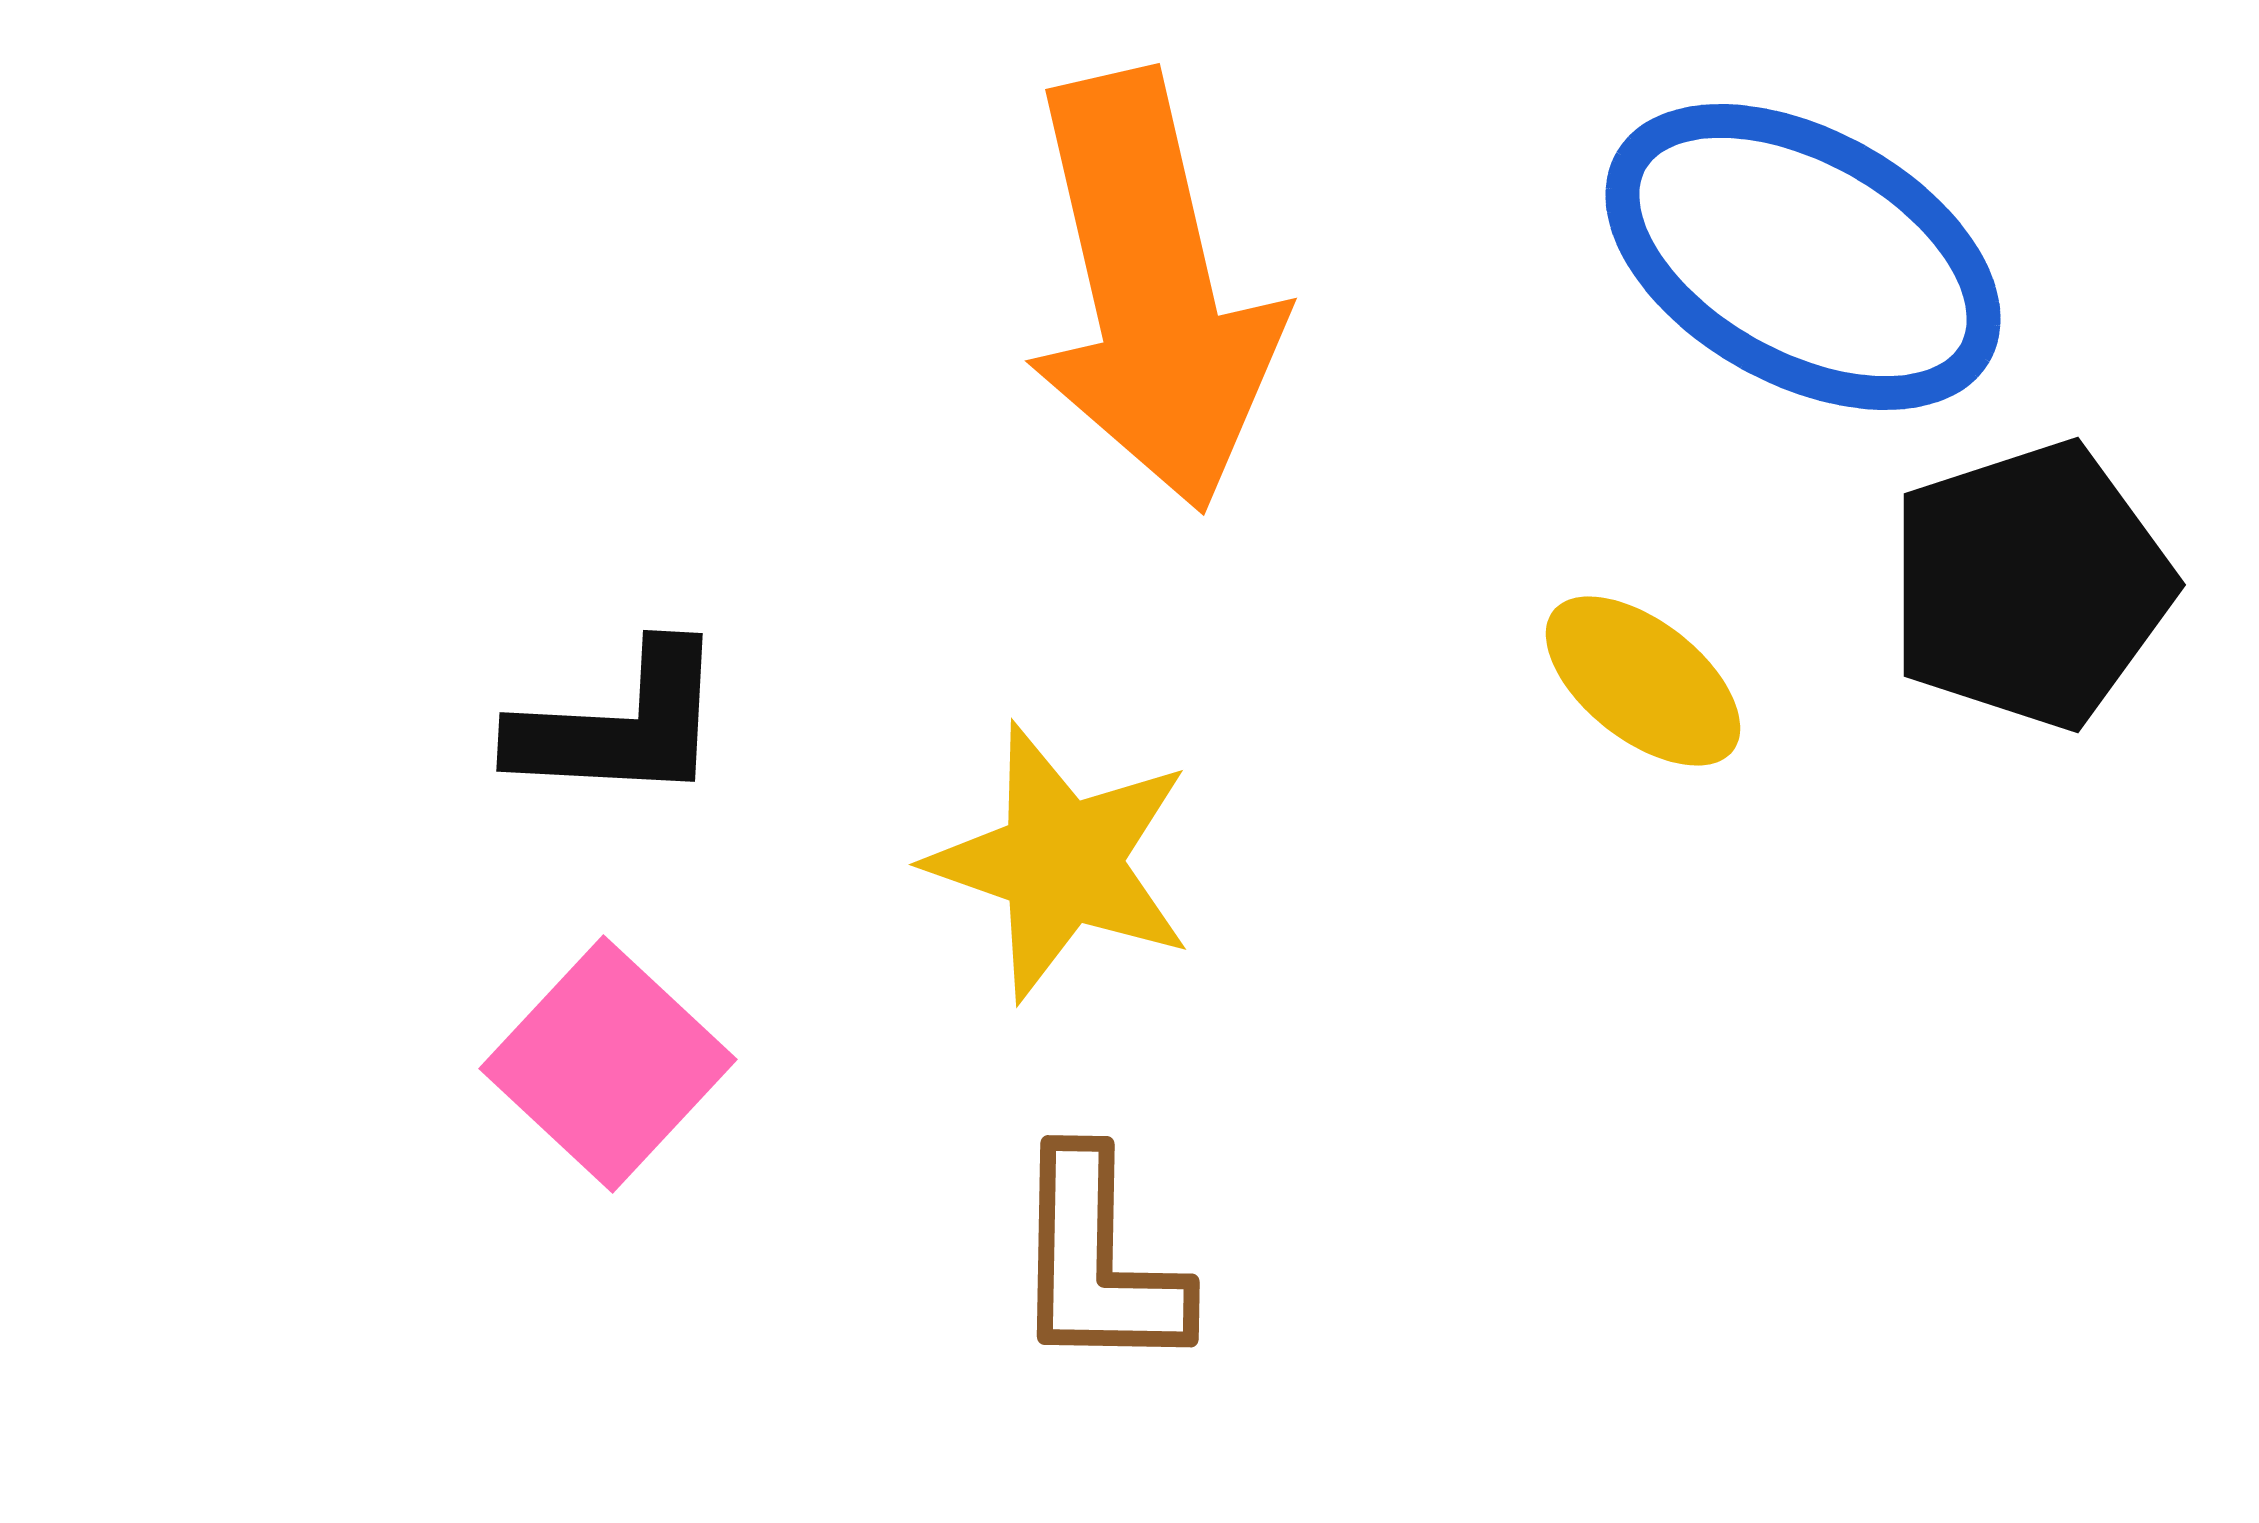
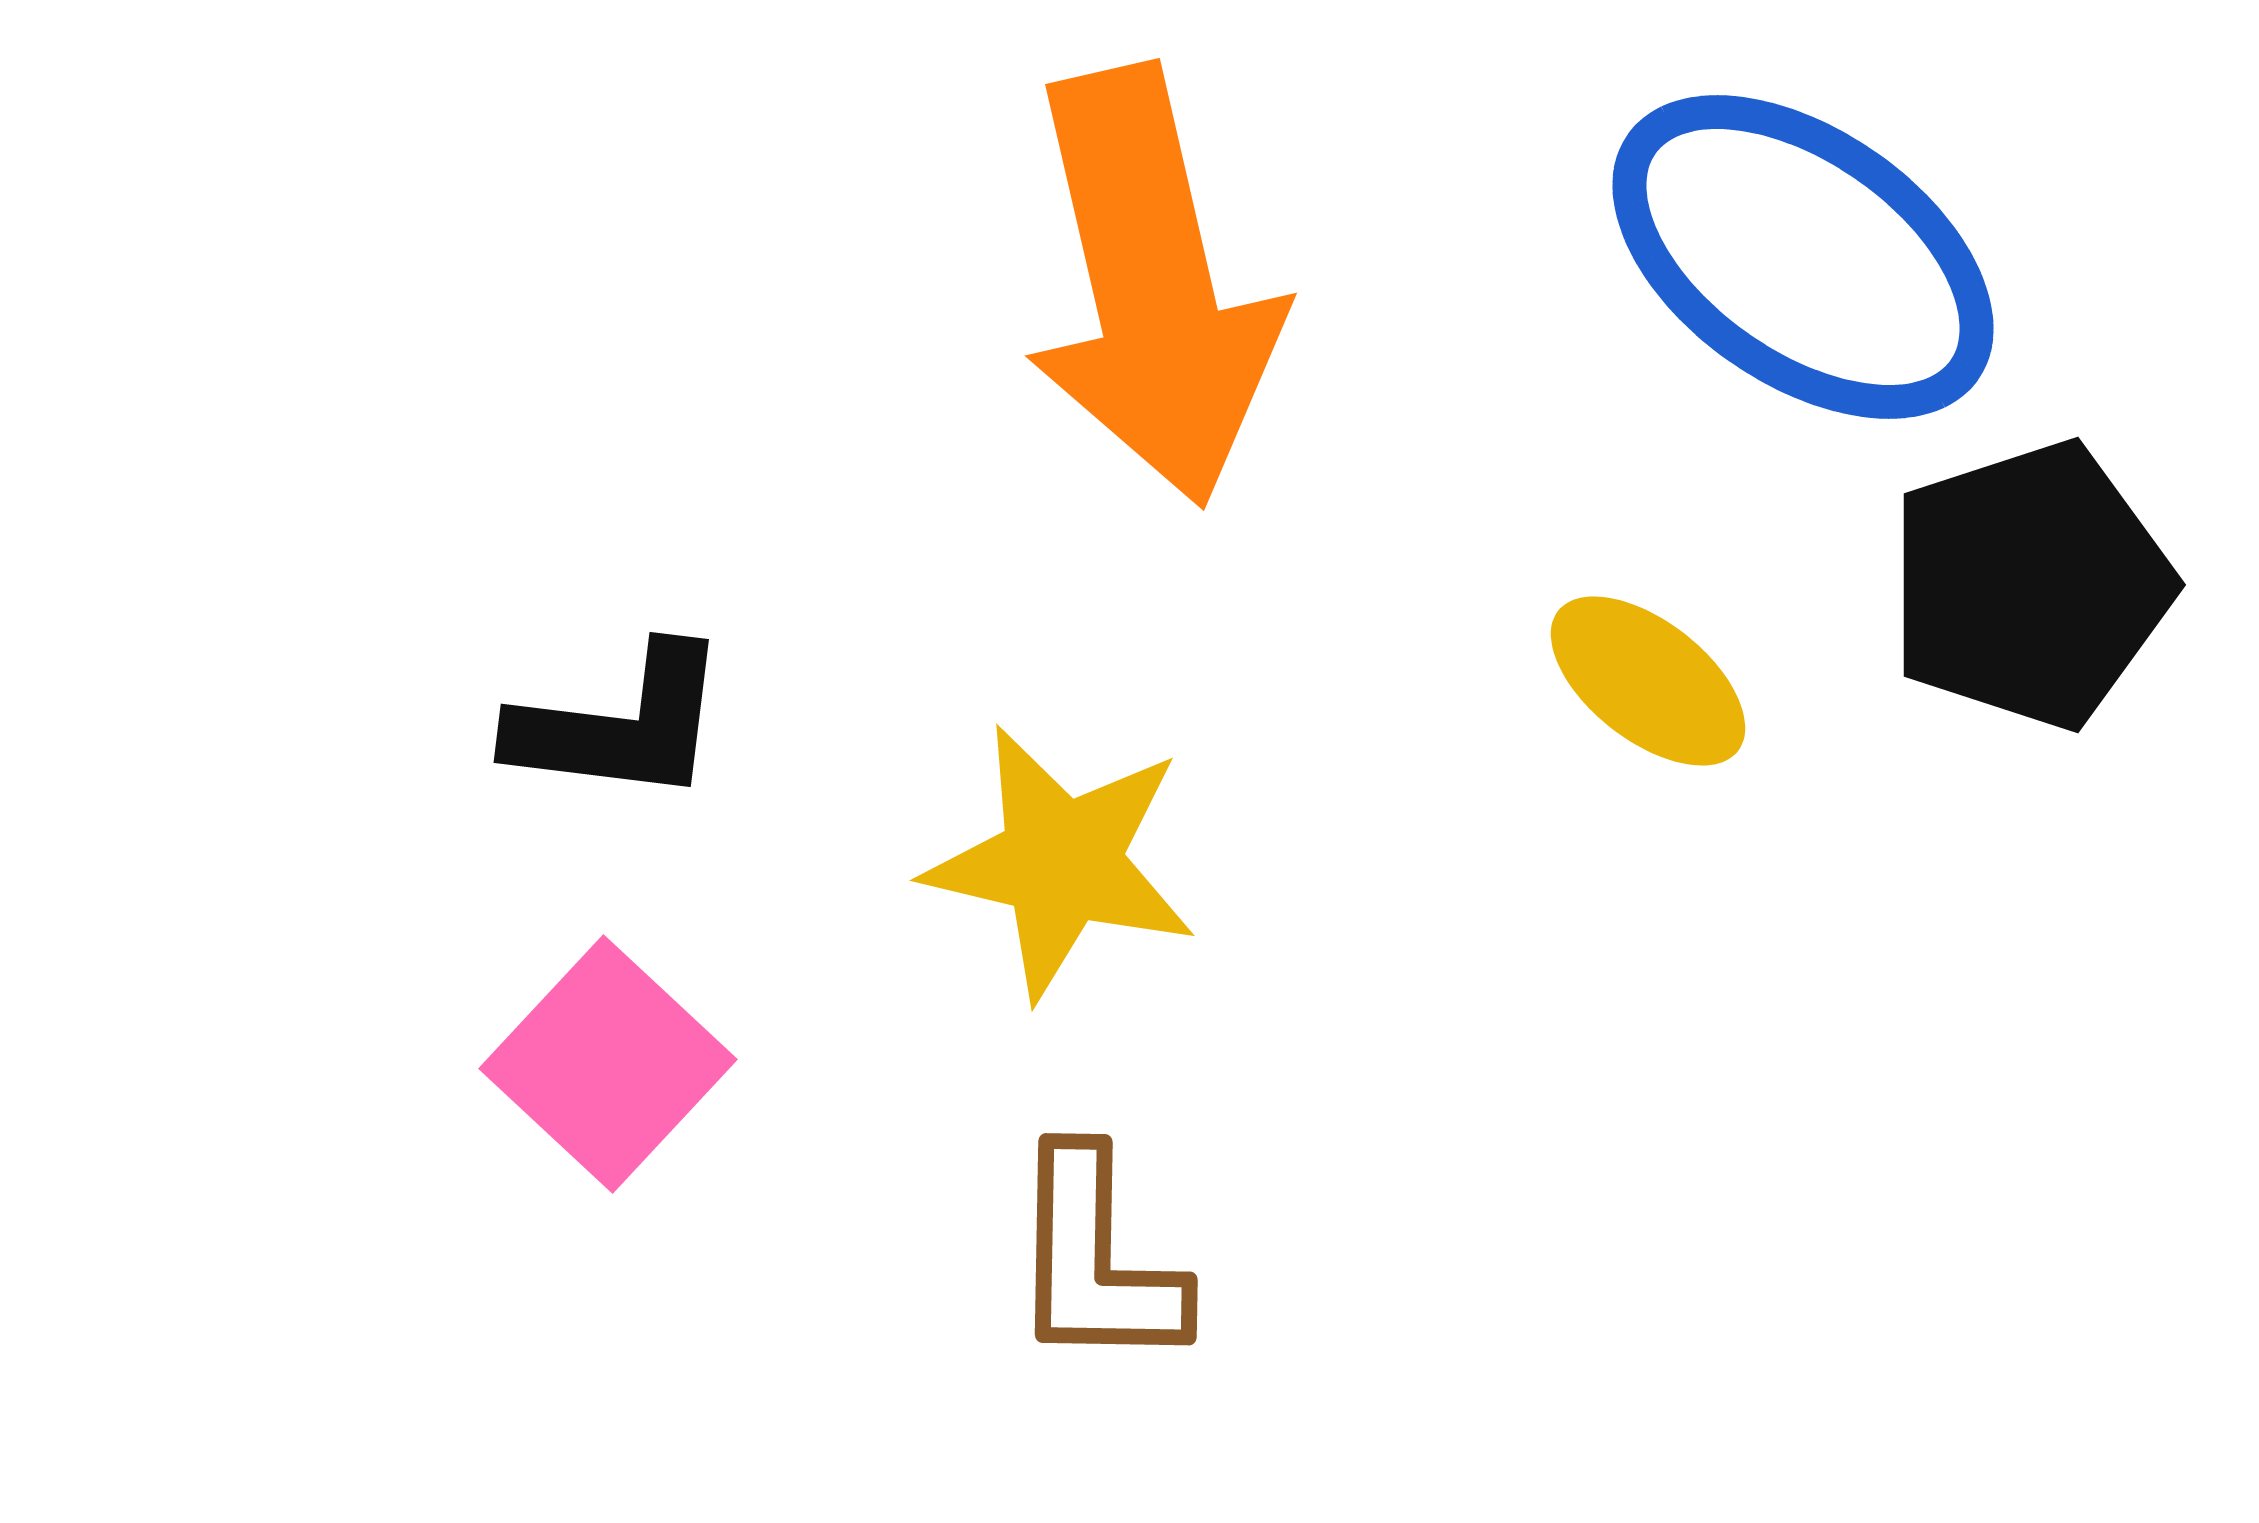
blue ellipse: rotated 6 degrees clockwise
orange arrow: moved 5 px up
yellow ellipse: moved 5 px right
black L-shape: rotated 4 degrees clockwise
yellow star: rotated 6 degrees counterclockwise
brown L-shape: moved 2 px left, 2 px up
